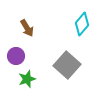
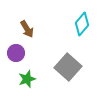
brown arrow: moved 1 px down
purple circle: moved 3 px up
gray square: moved 1 px right, 2 px down
